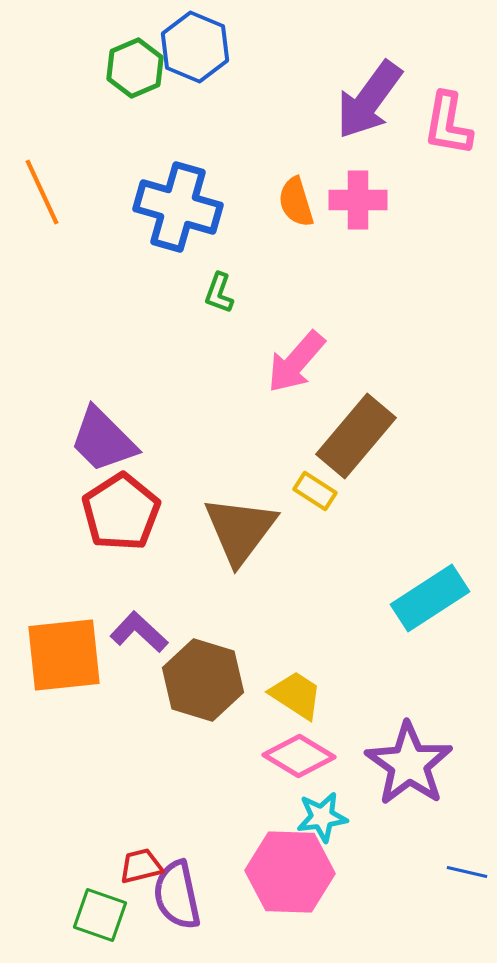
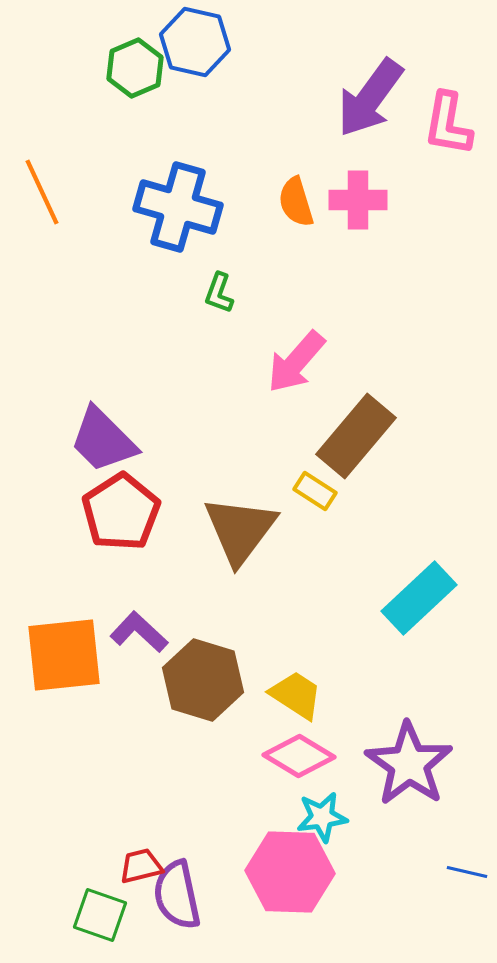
blue hexagon: moved 5 px up; rotated 10 degrees counterclockwise
purple arrow: moved 1 px right, 2 px up
cyan rectangle: moved 11 px left; rotated 10 degrees counterclockwise
